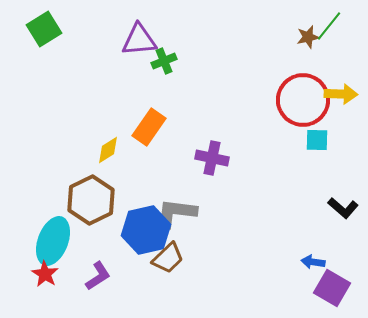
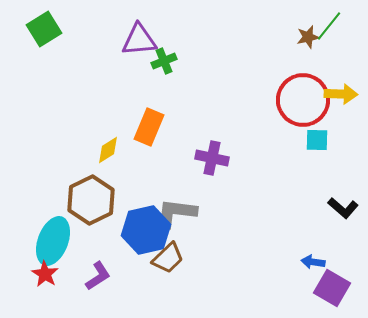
orange rectangle: rotated 12 degrees counterclockwise
